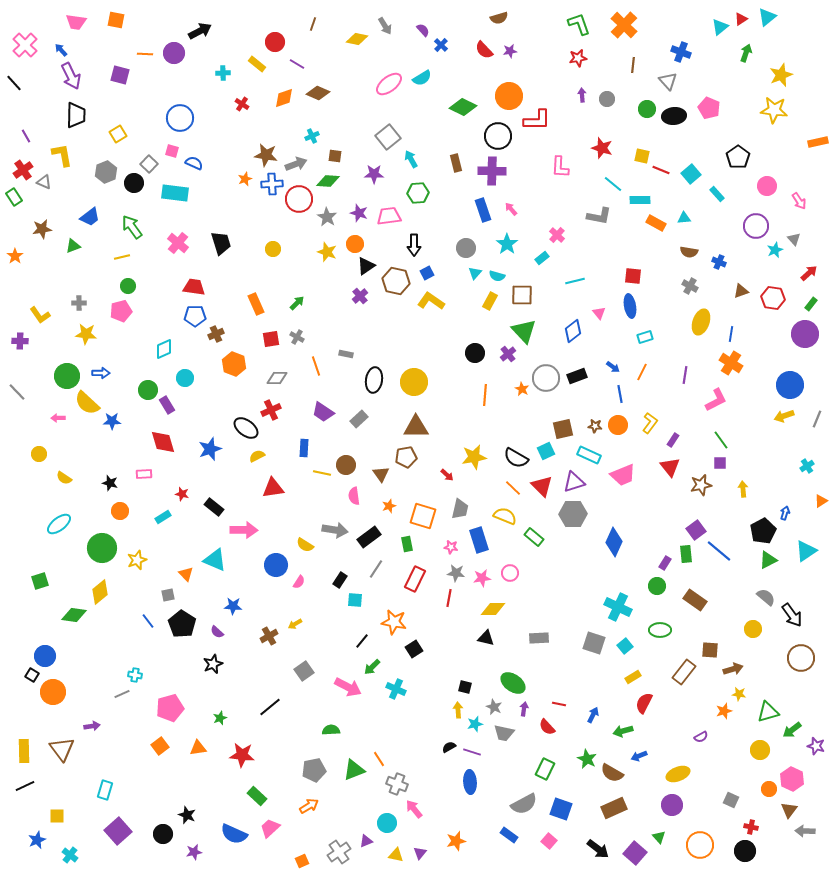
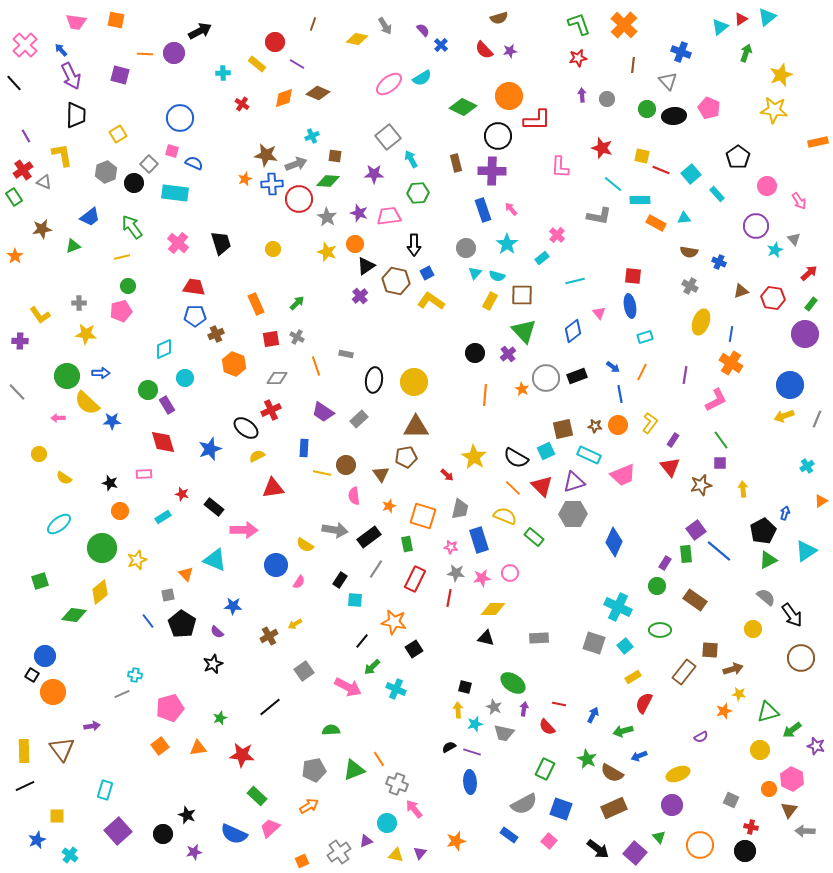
yellow star at (474, 457): rotated 30 degrees counterclockwise
